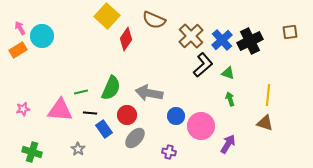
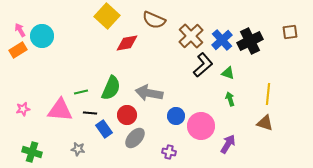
pink arrow: moved 2 px down
red diamond: moved 1 px right, 4 px down; rotated 45 degrees clockwise
yellow line: moved 1 px up
gray star: rotated 24 degrees counterclockwise
